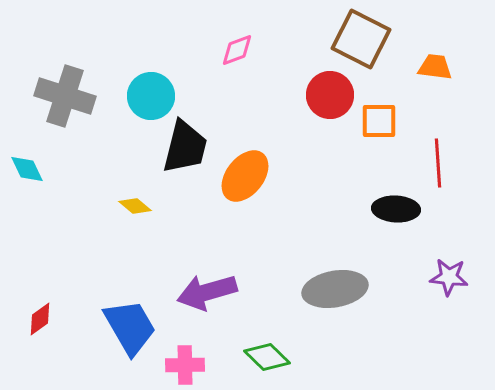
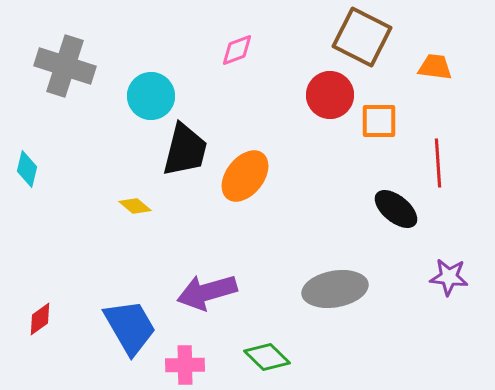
brown square: moved 1 px right, 2 px up
gray cross: moved 30 px up
black trapezoid: moved 3 px down
cyan diamond: rotated 39 degrees clockwise
black ellipse: rotated 36 degrees clockwise
